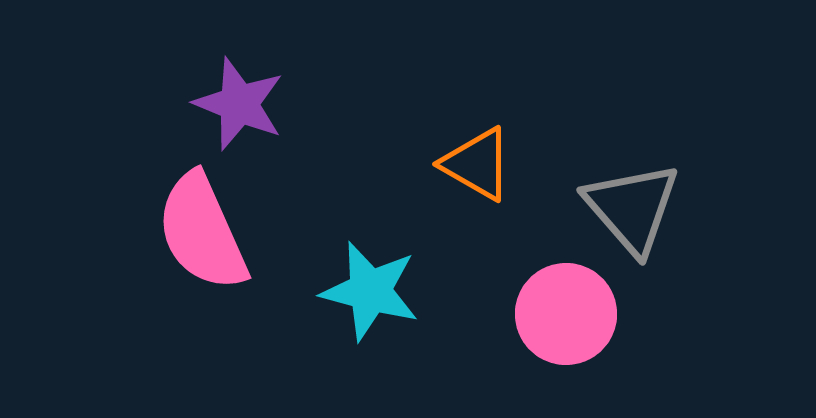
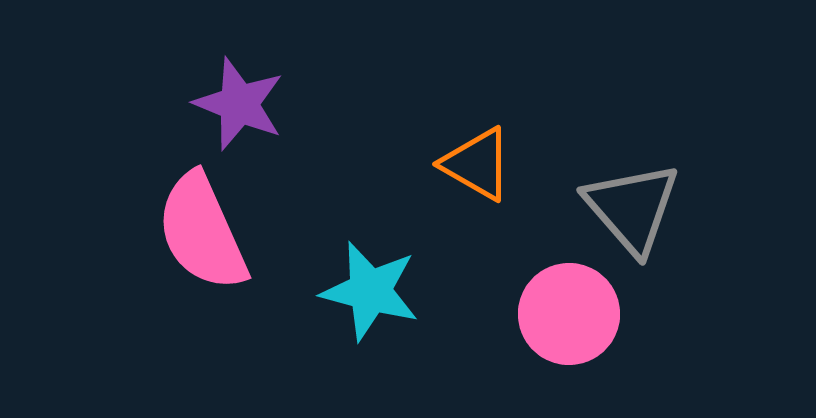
pink circle: moved 3 px right
